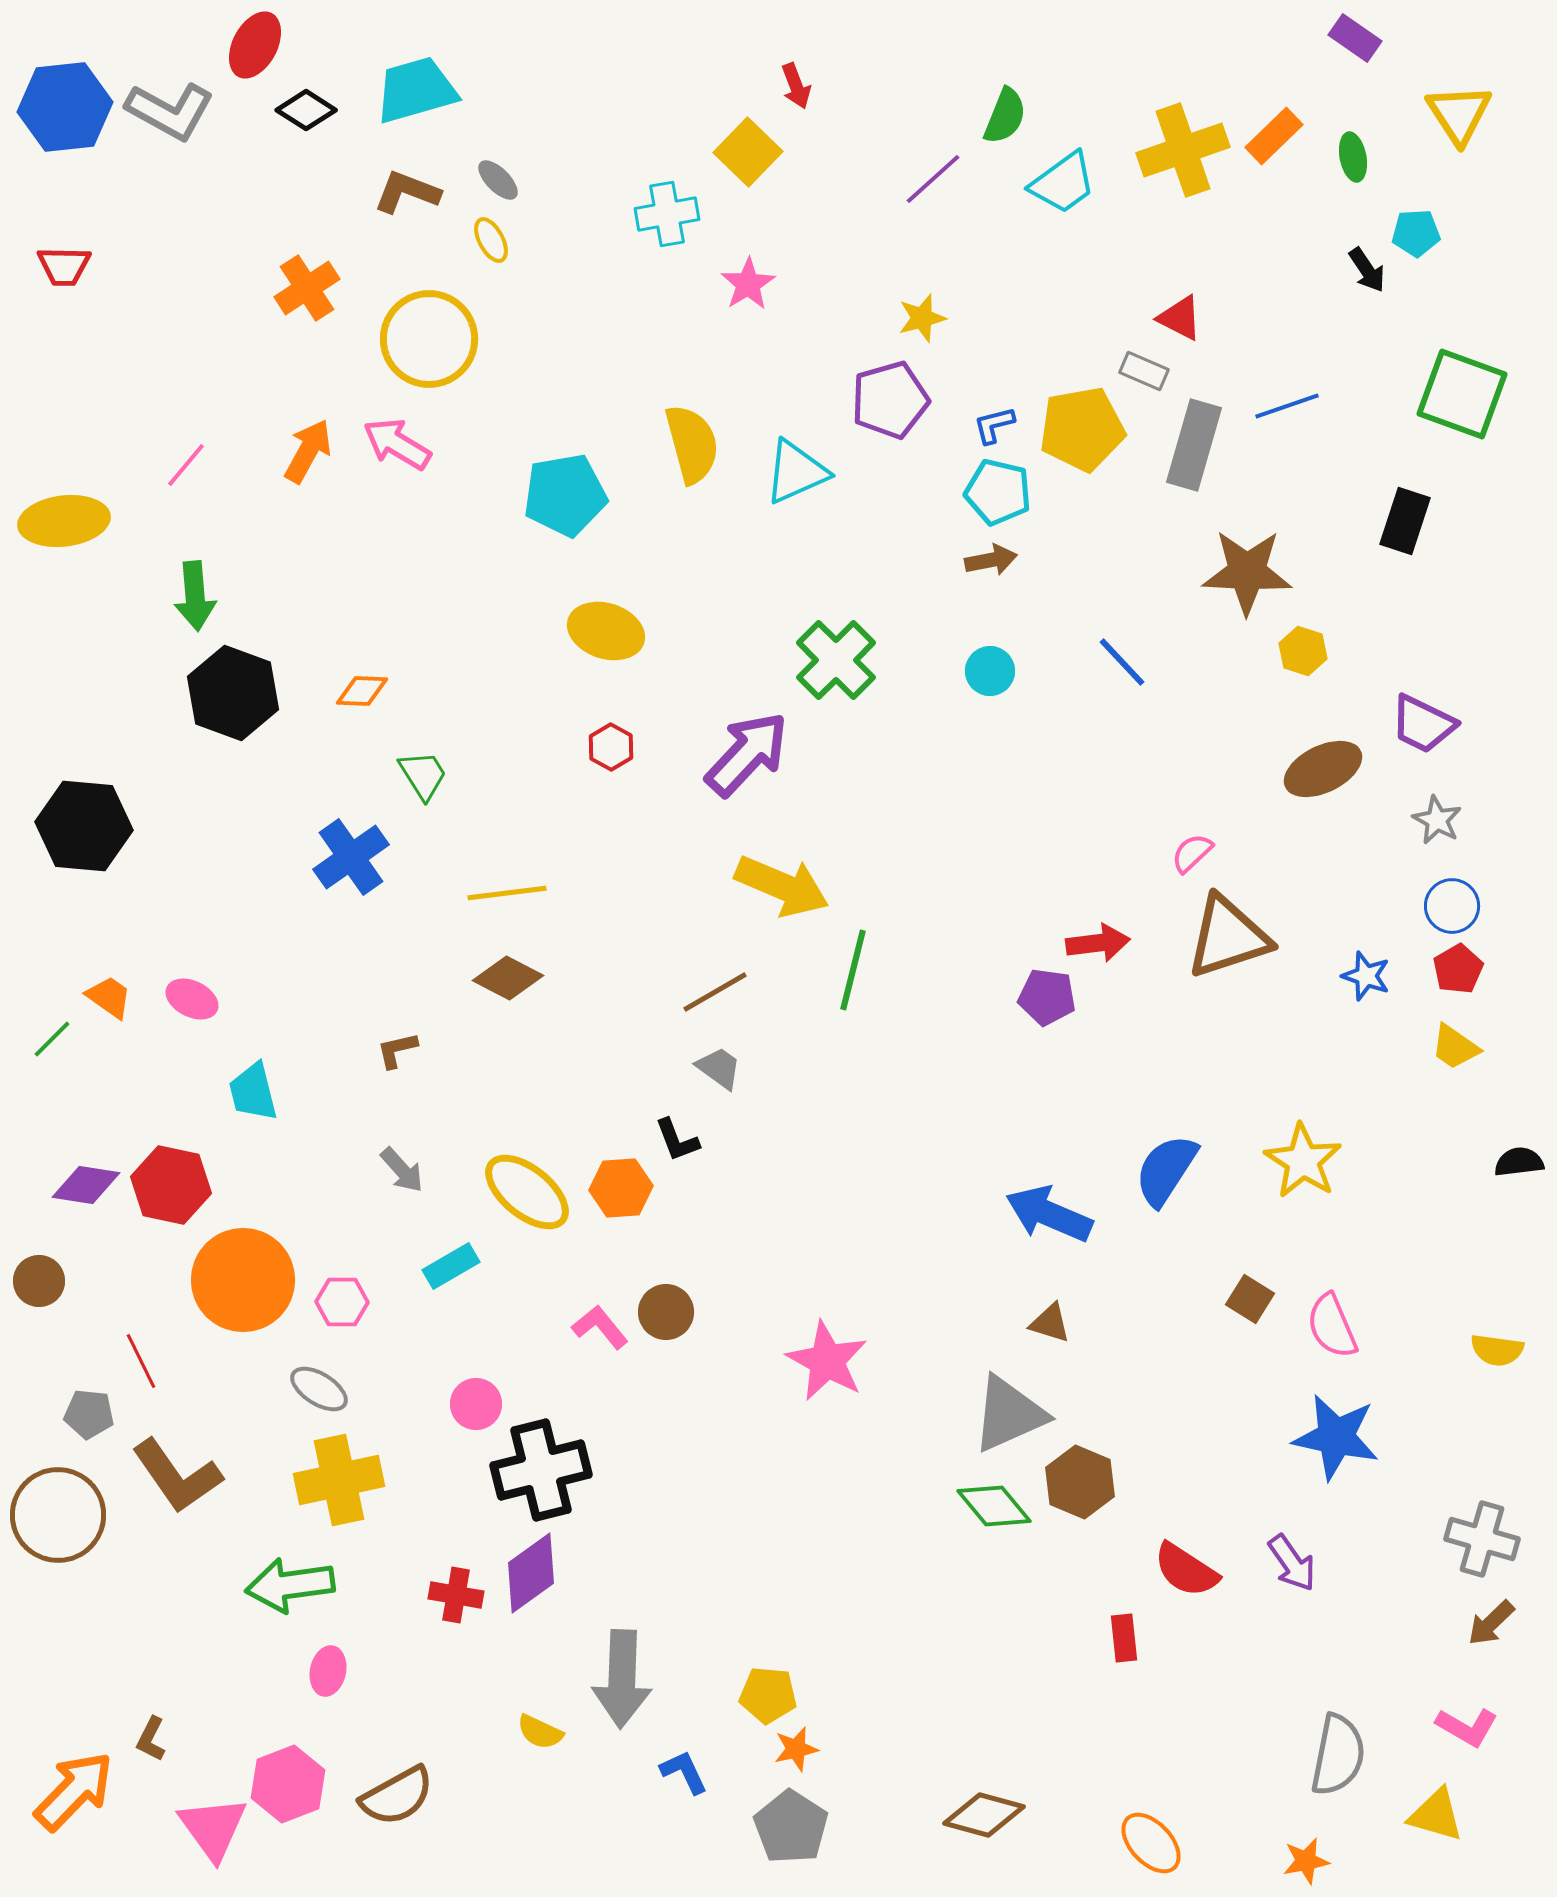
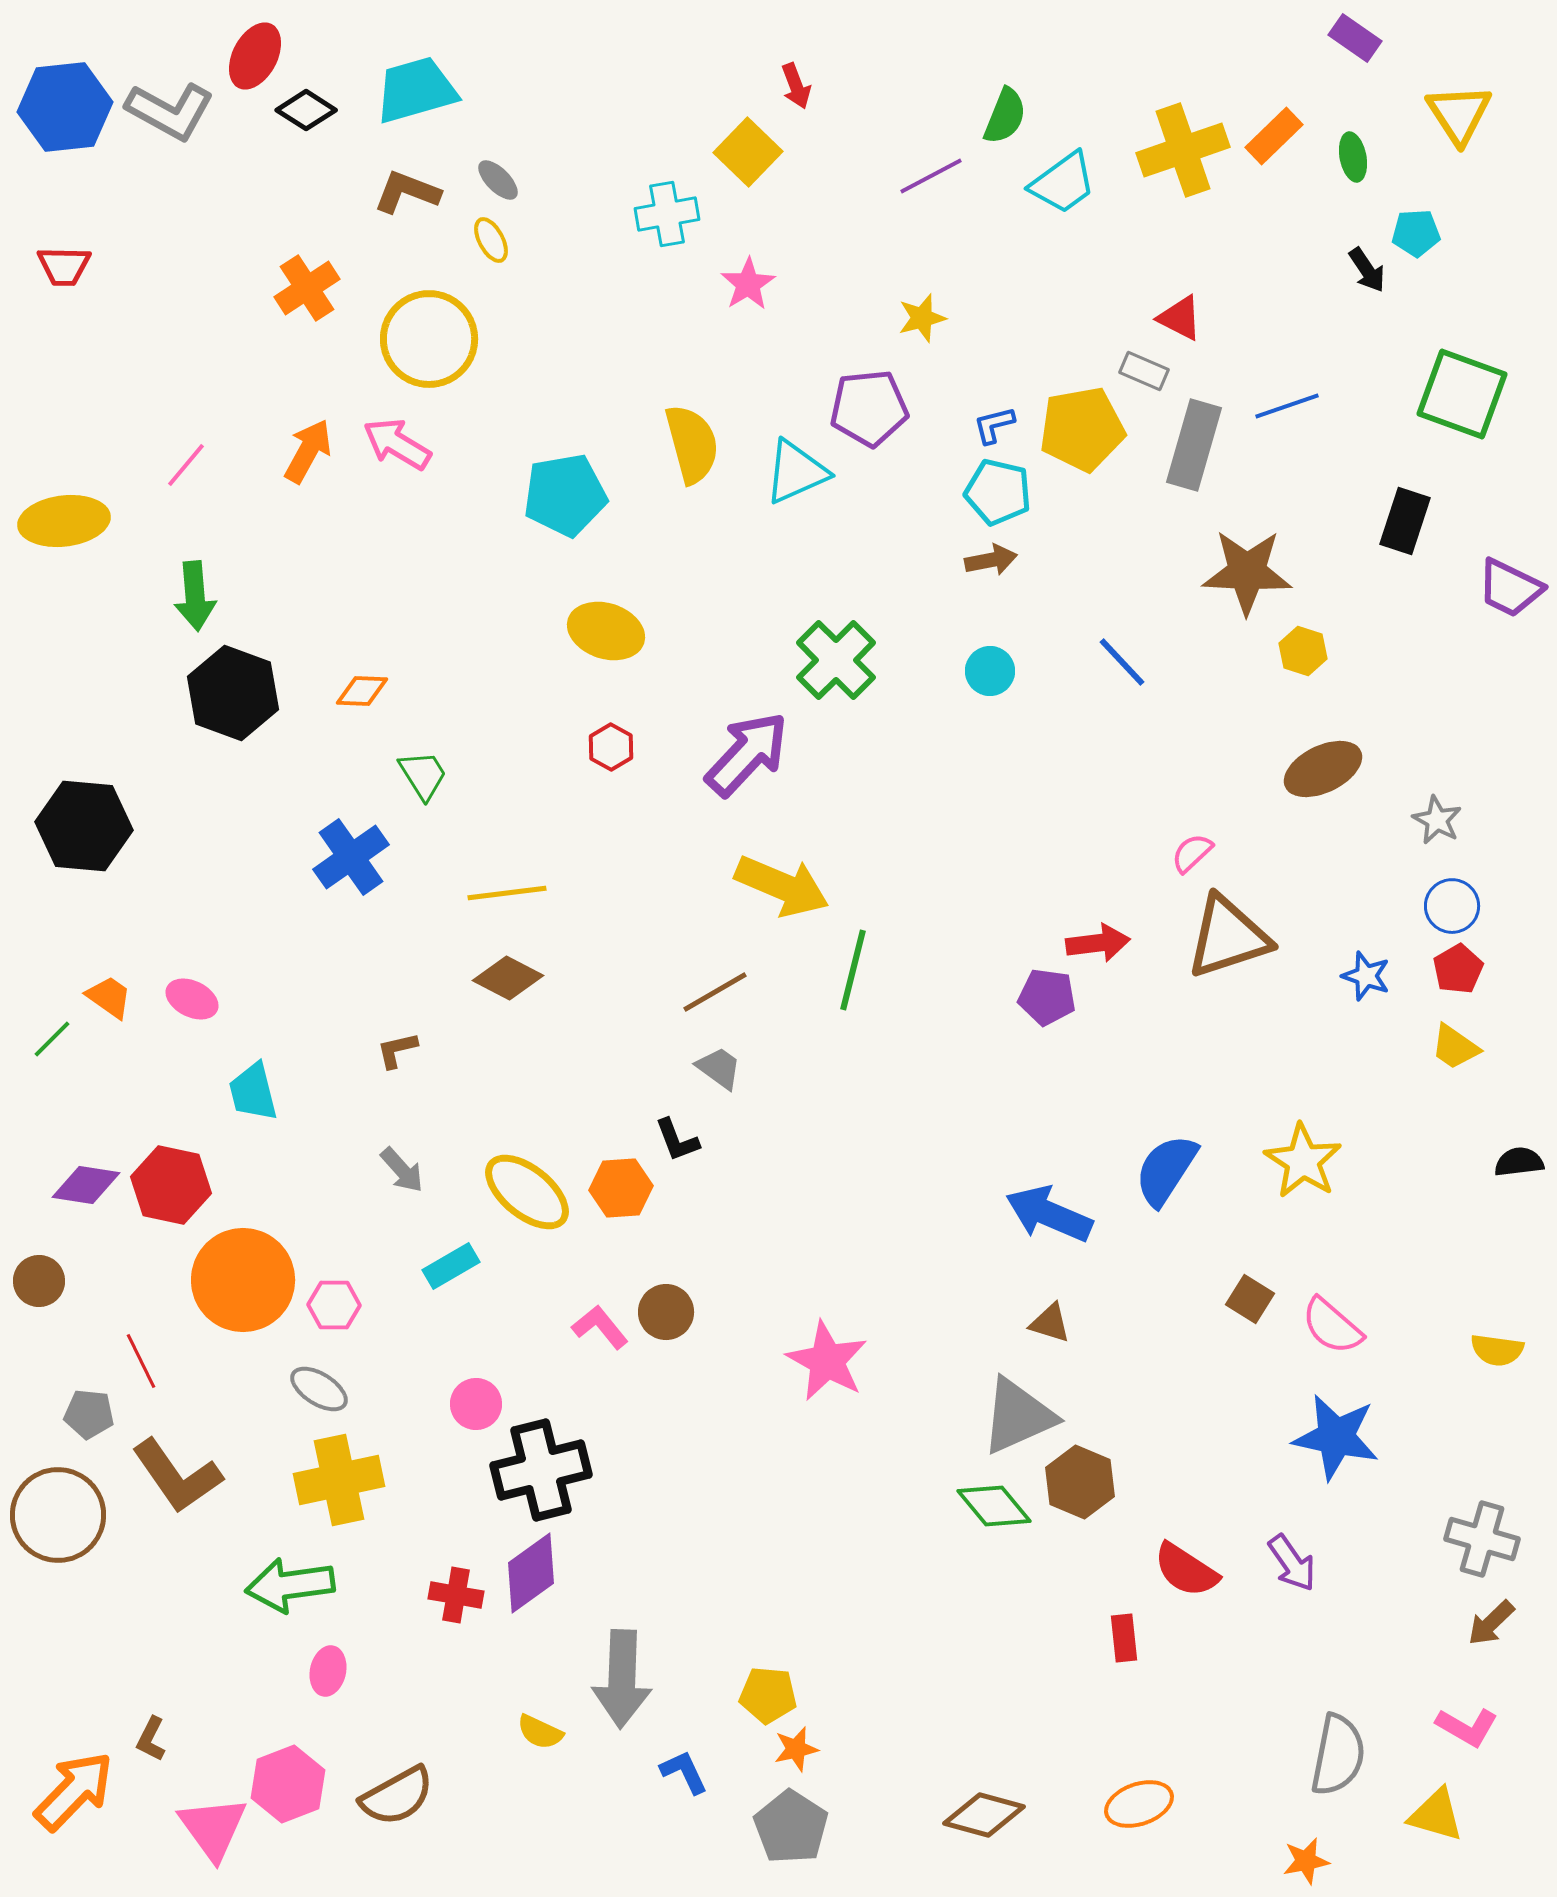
red ellipse at (255, 45): moved 11 px down
purple line at (933, 179): moved 2 px left, 3 px up; rotated 14 degrees clockwise
purple pentagon at (890, 400): moved 21 px left, 8 px down; rotated 10 degrees clockwise
purple trapezoid at (1423, 724): moved 87 px right, 136 px up
pink hexagon at (342, 1302): moved 8 px left, 3 px down
pink semicircle at (1332, 1326): rotated 26 degrees counterclockwise
gray triangle at (1009, 1414): moved 9 px right, 2 px down
orange ellipse at (1151, 1843): moved 12 px left, 39 px up; rotated 66 degrees counterclockwise
